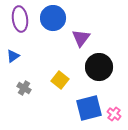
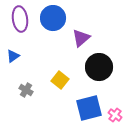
purple triangle: rotated 12 degrees clockwise
gray cross: moved 2 px right, 2 px down
pink cross: moved 1 px right, 1 px down
